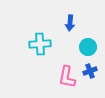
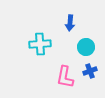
cyan circle: moved 2 px left
pink L-shape: moved 2 px left
